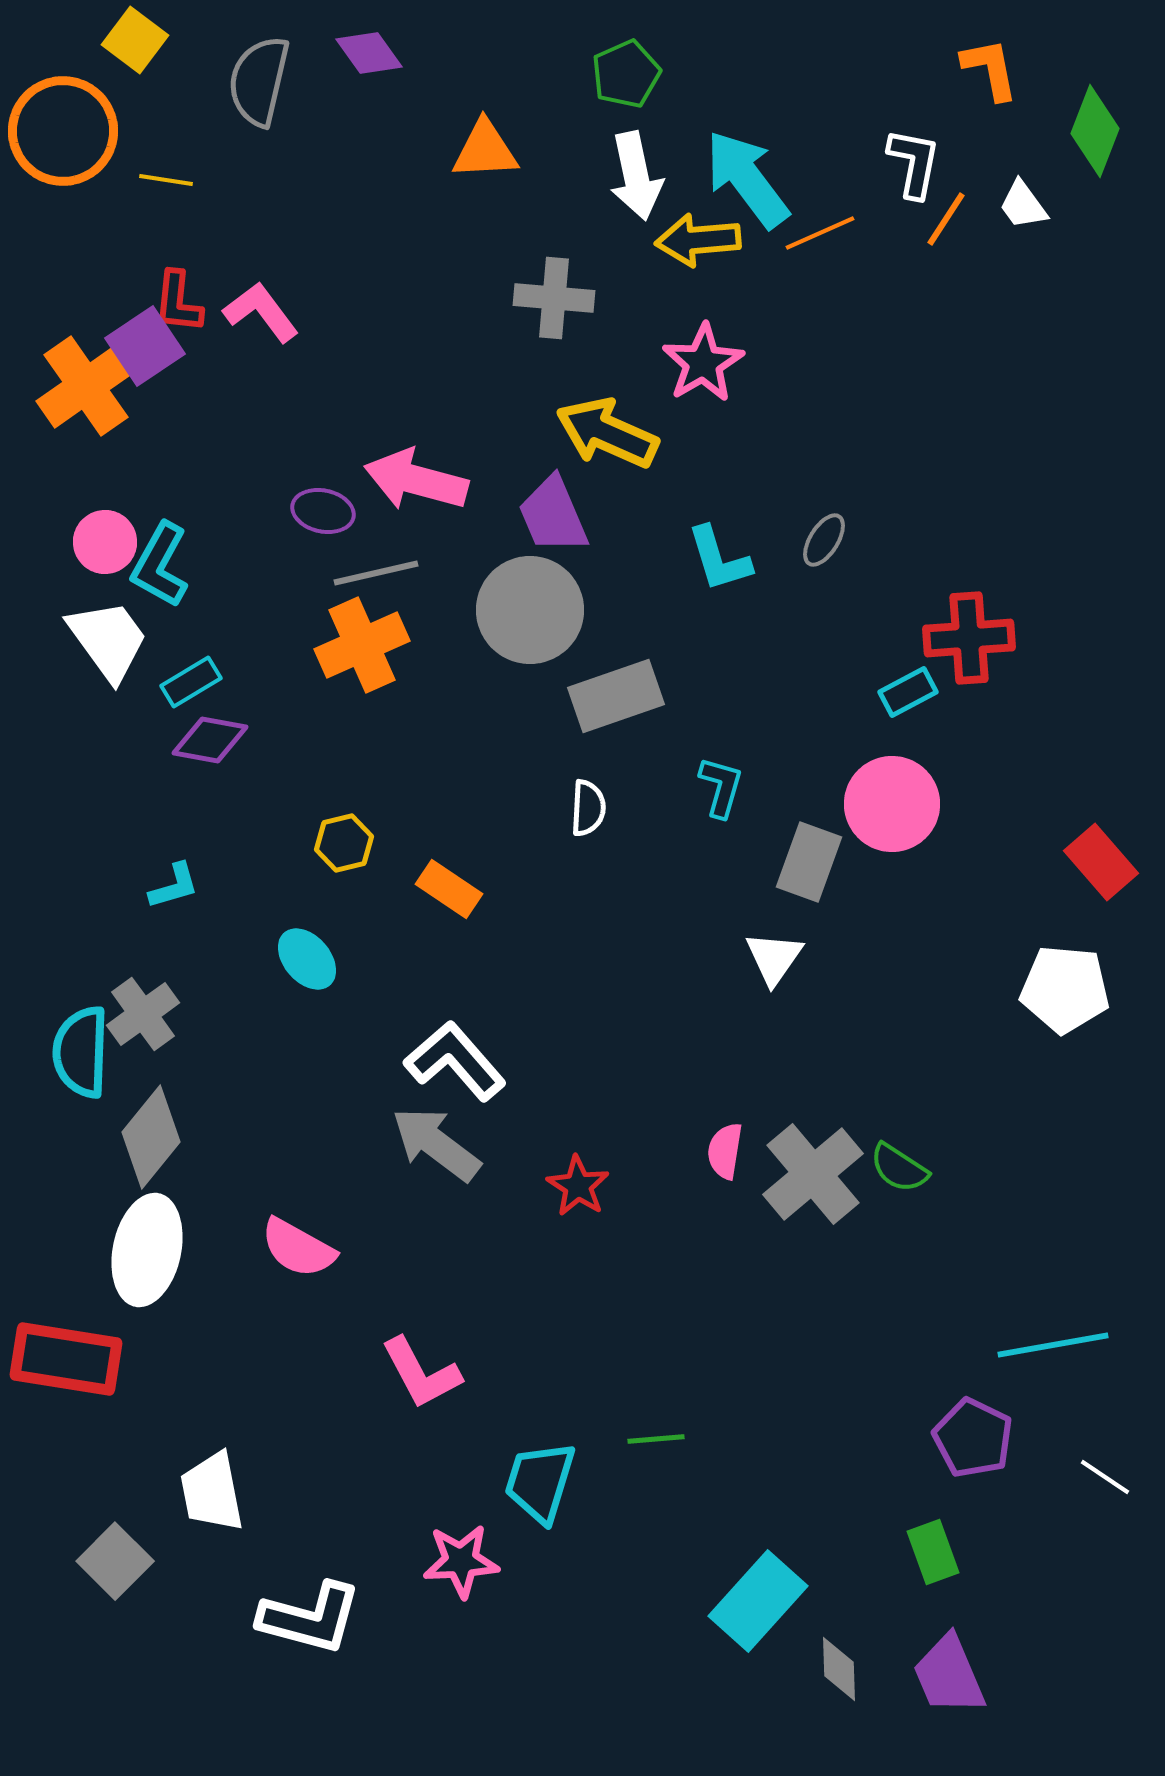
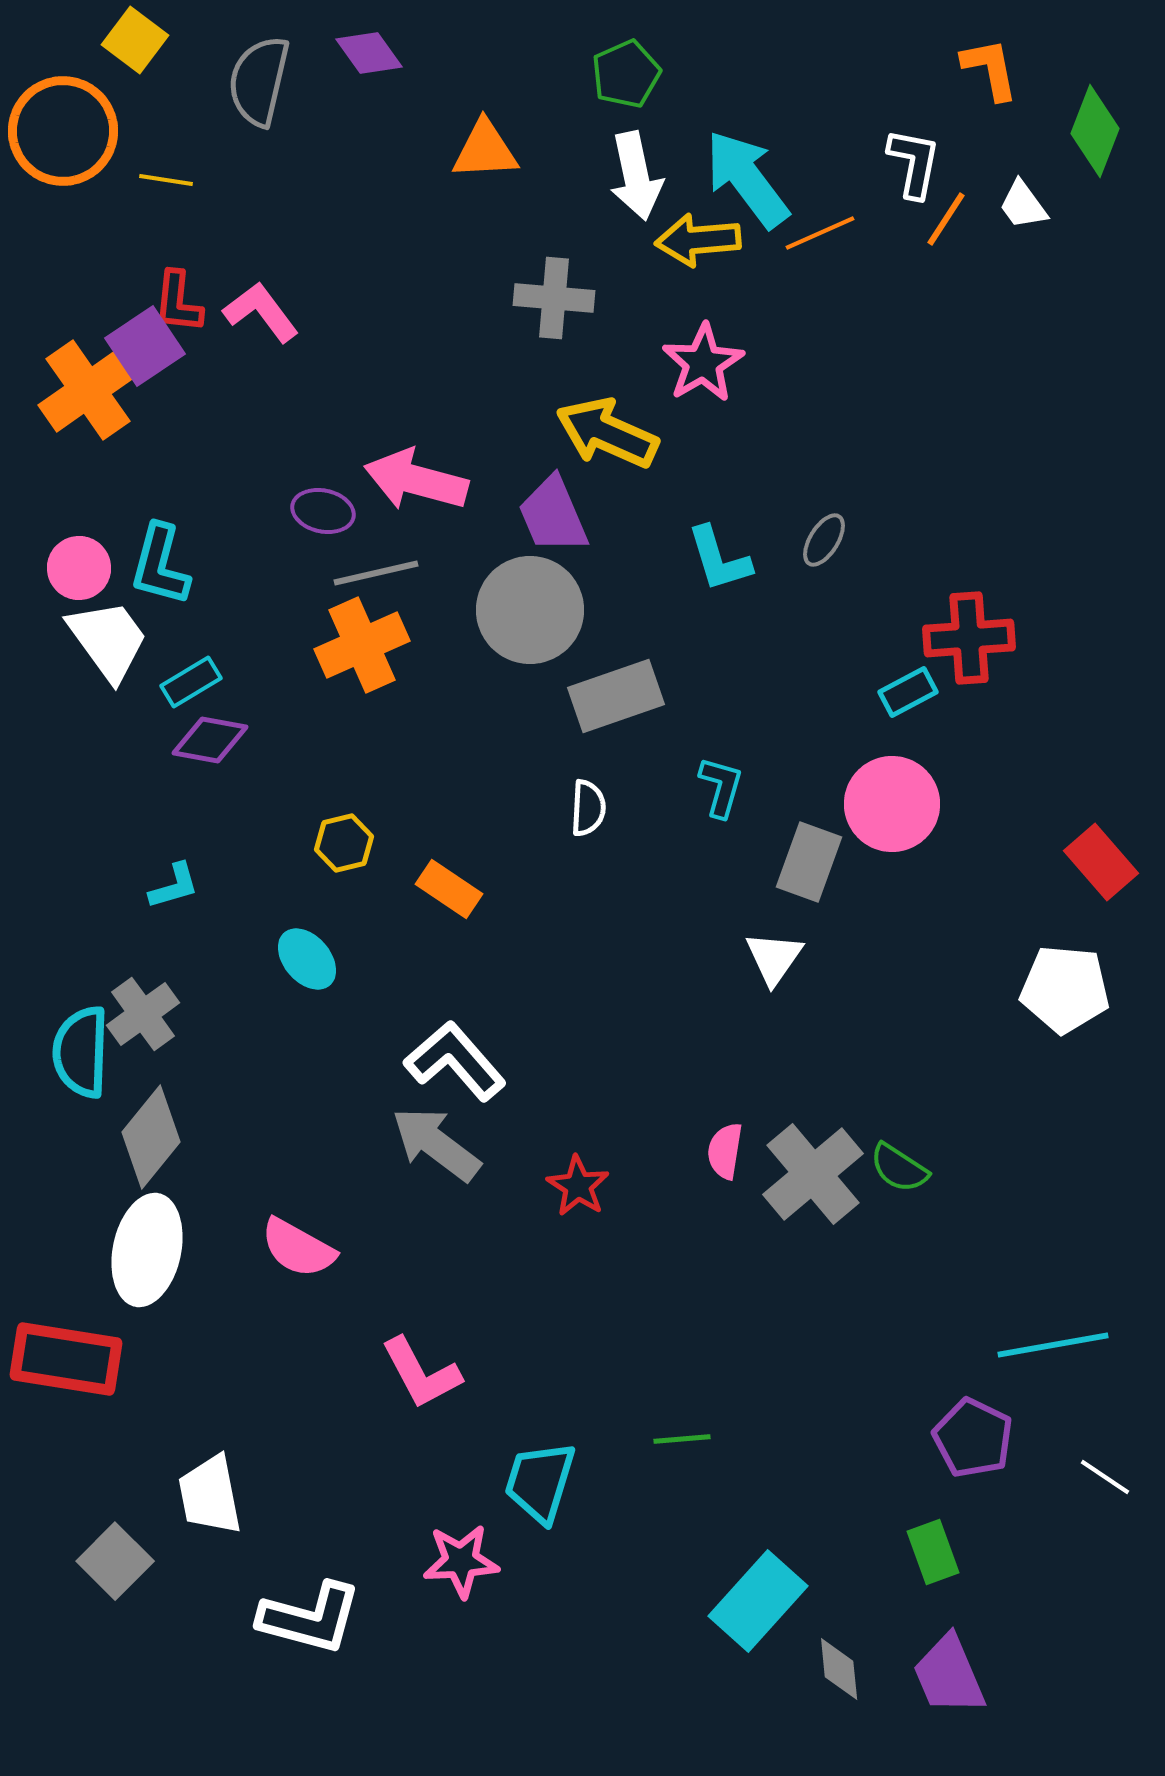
orange cross at (86, 386): moved 2 px right, 4 px down
pink circle at (105, 542): moved 26 px left, 26 px down
cyan L-shape at (160, 565): rotated 14 degrees counterclockwise
green line at (656, 1439): moved 26 px right
white trapezoid at (212, 1492): moved 2 px left, 3 px down
gray diamond at (839, 1669): rotated 4 degrees counterclockwise
